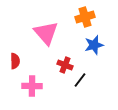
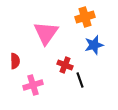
pink triangle: rotated 16 degrees clockwise
black line: rotated 56 degrees counterclockwise
pink cross: moved 1 px right, 1 px up; rotated 18 degrees counterclockwise
